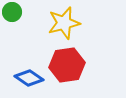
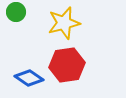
green circle: moved 4 px right
